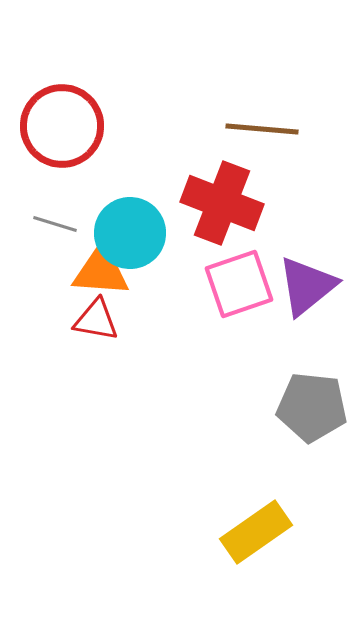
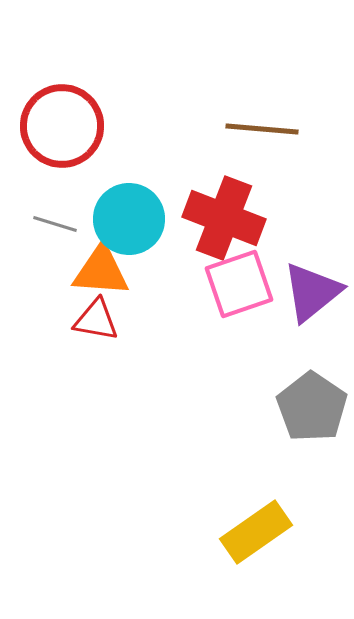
red cross: moved 2 px right, 15 px down
cyan circle: moved 1 px left, 14 px up
purple triangle: moved 5 px right, 6 px down
gray pentagon: rotated 28 degrees clockwise
